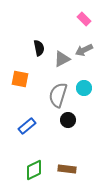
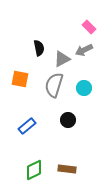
pink rectangle: moved 5 px right, 8 px down
gray semicircle: moved 4 px left, 10 px up
